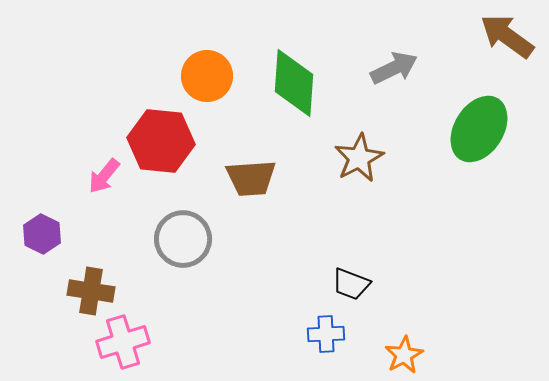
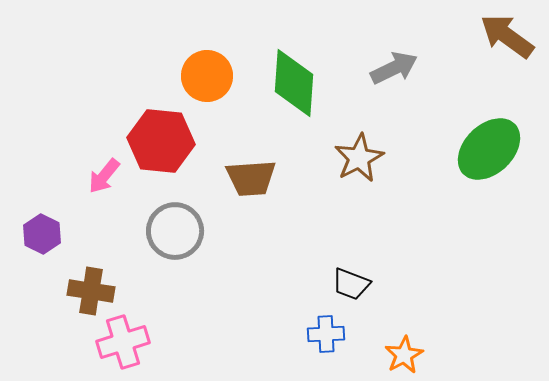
green ellipse: moved 10 px right, 20 px down; rotated 14 degrees clockwise
gray circle: moved 8 px left, 8 px up
